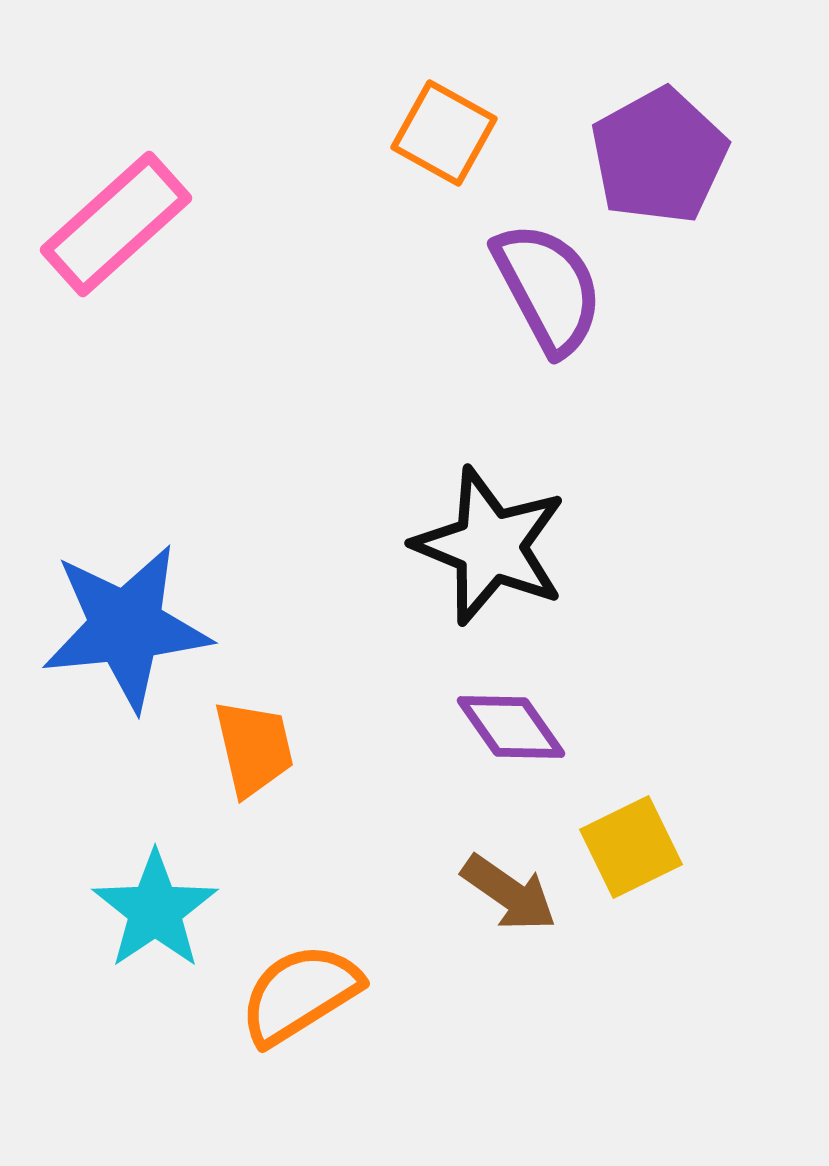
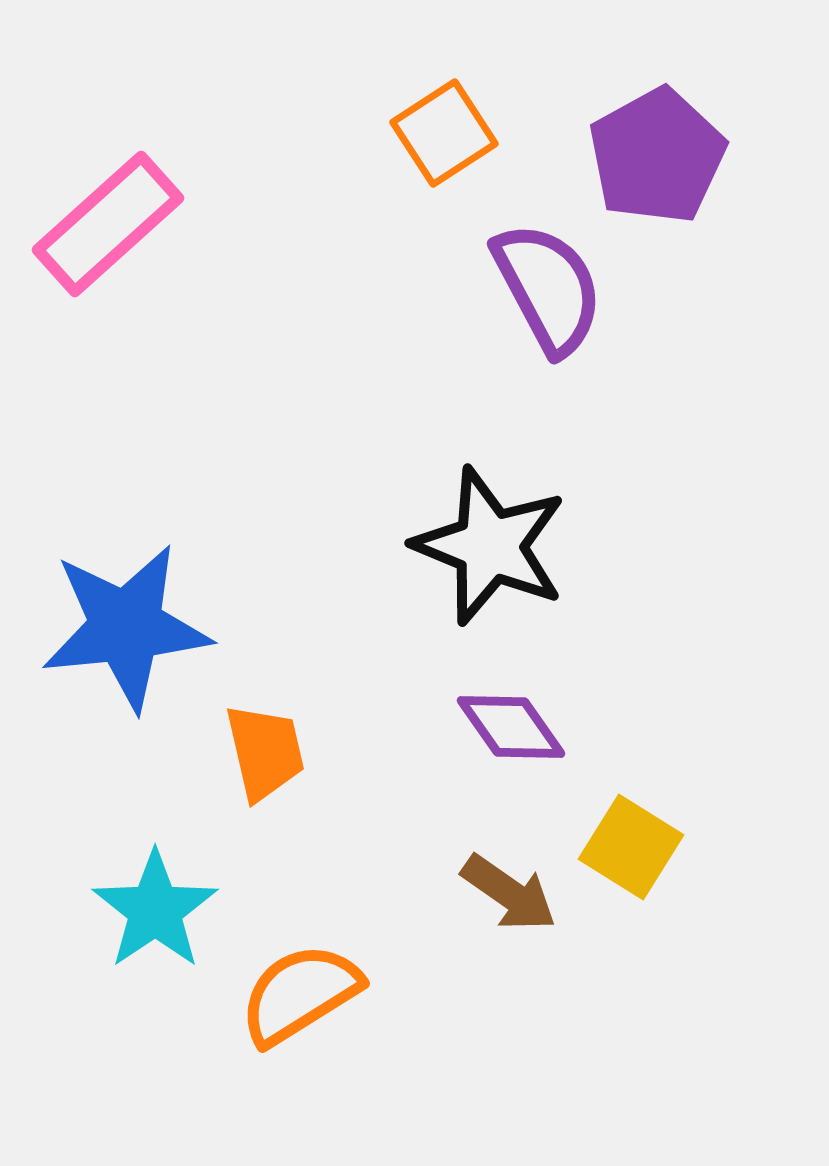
orange square: rotated 28 degrees clockwise
purple pentagon: moved 2 px left
pink rectangle: moved 8 px left
orange trapezoid: moved 11 px right, 4 px down
yellow square: rotated 32 degrees counterclockwise
